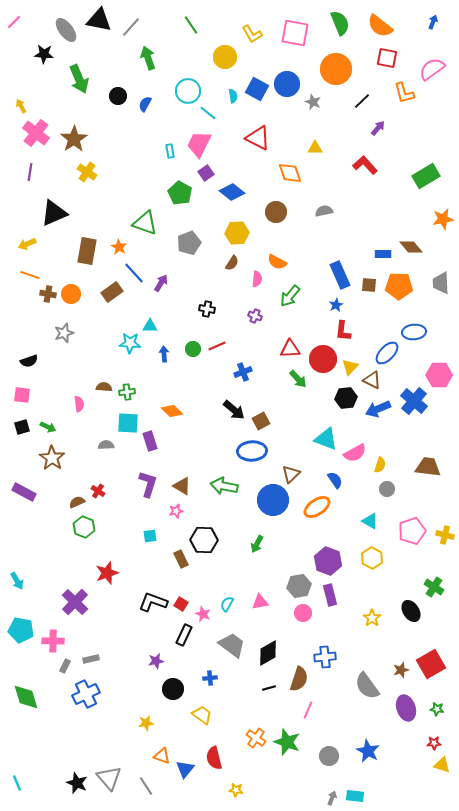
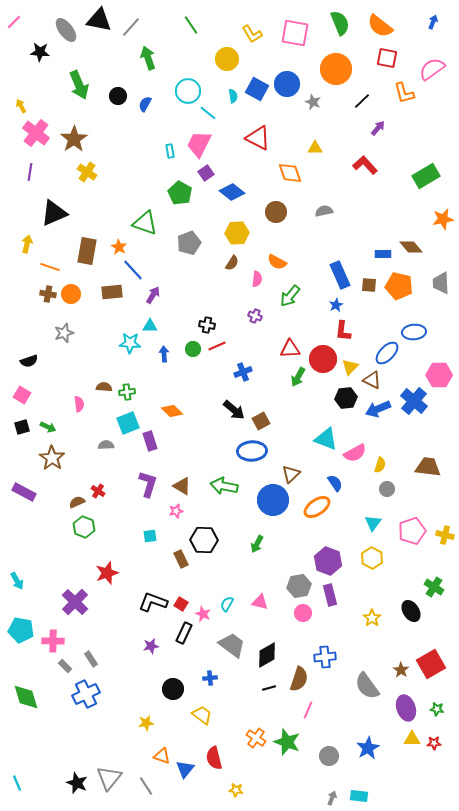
black star at (44, 54): moved 4 px left, 2 px up
yellow circle at (225, 57): moved 2 px right, 2 px down
green arrow at (79, 79): moved 6 px down
yellow arrow at (27, 244): rotated 126 degrees clockwise
blue line at (134, 273): moved 1 px left, 3 px up
orange line at (30, 275): moved 20 px right, 8 px up
purple arrow at (161, 283): moved 8 px left, 12 px down
orange pentagon at (399, 286): rotated 12 degrees clockwise
brown rectangle at (112, 292): rotated 30 degrees clockwise
black cross at (207, 309): moved 16 px down
green arrow at (298, 379): moved 2 px up; rotated 72 degrees clockwise
pink square at (22, 395): rotated 24 degrees clockwise
cyan square at (128, 423): rotated 25 degrees counterclockwise
blue semicircle at (335, 480): moved 3 px down
cyan triangle at (370, 521): moved 3 px right, 2 px down; rotated 36 degrees clockwise
pink triangle at (260, 602): rotated 24 degrees clockwise
black rectangle at (184, 635): moved 2 px up
black diamond at (268, 653): moved 1 px left, 2 px down
gray rectangle at (91, 659): rotated 70 degrees clockwise
purple star at (156, 661): moved 5 px left, 15 px up
gray rectangle at (65, 666): rotated 72 degrees counterclockwise
brown star at (401, 670): rotated 21 degrees counterclockwise
blue star at (368, 751): moved 3 px up; rotated 15 degrees clockwise
yellow triangle at (442, 765): moved 30 px left, 26 px up; rotated 18 degrees counterclockwise
gray triangle at (109, 778): rotated 20 degrees clockwise
cyan rectangle at (355, 796): moved 4 px right
